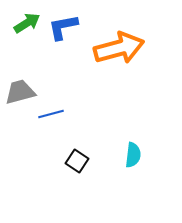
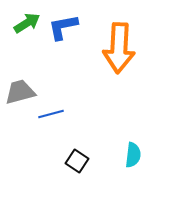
orange arrow: rotated 108 degrees clockwise
